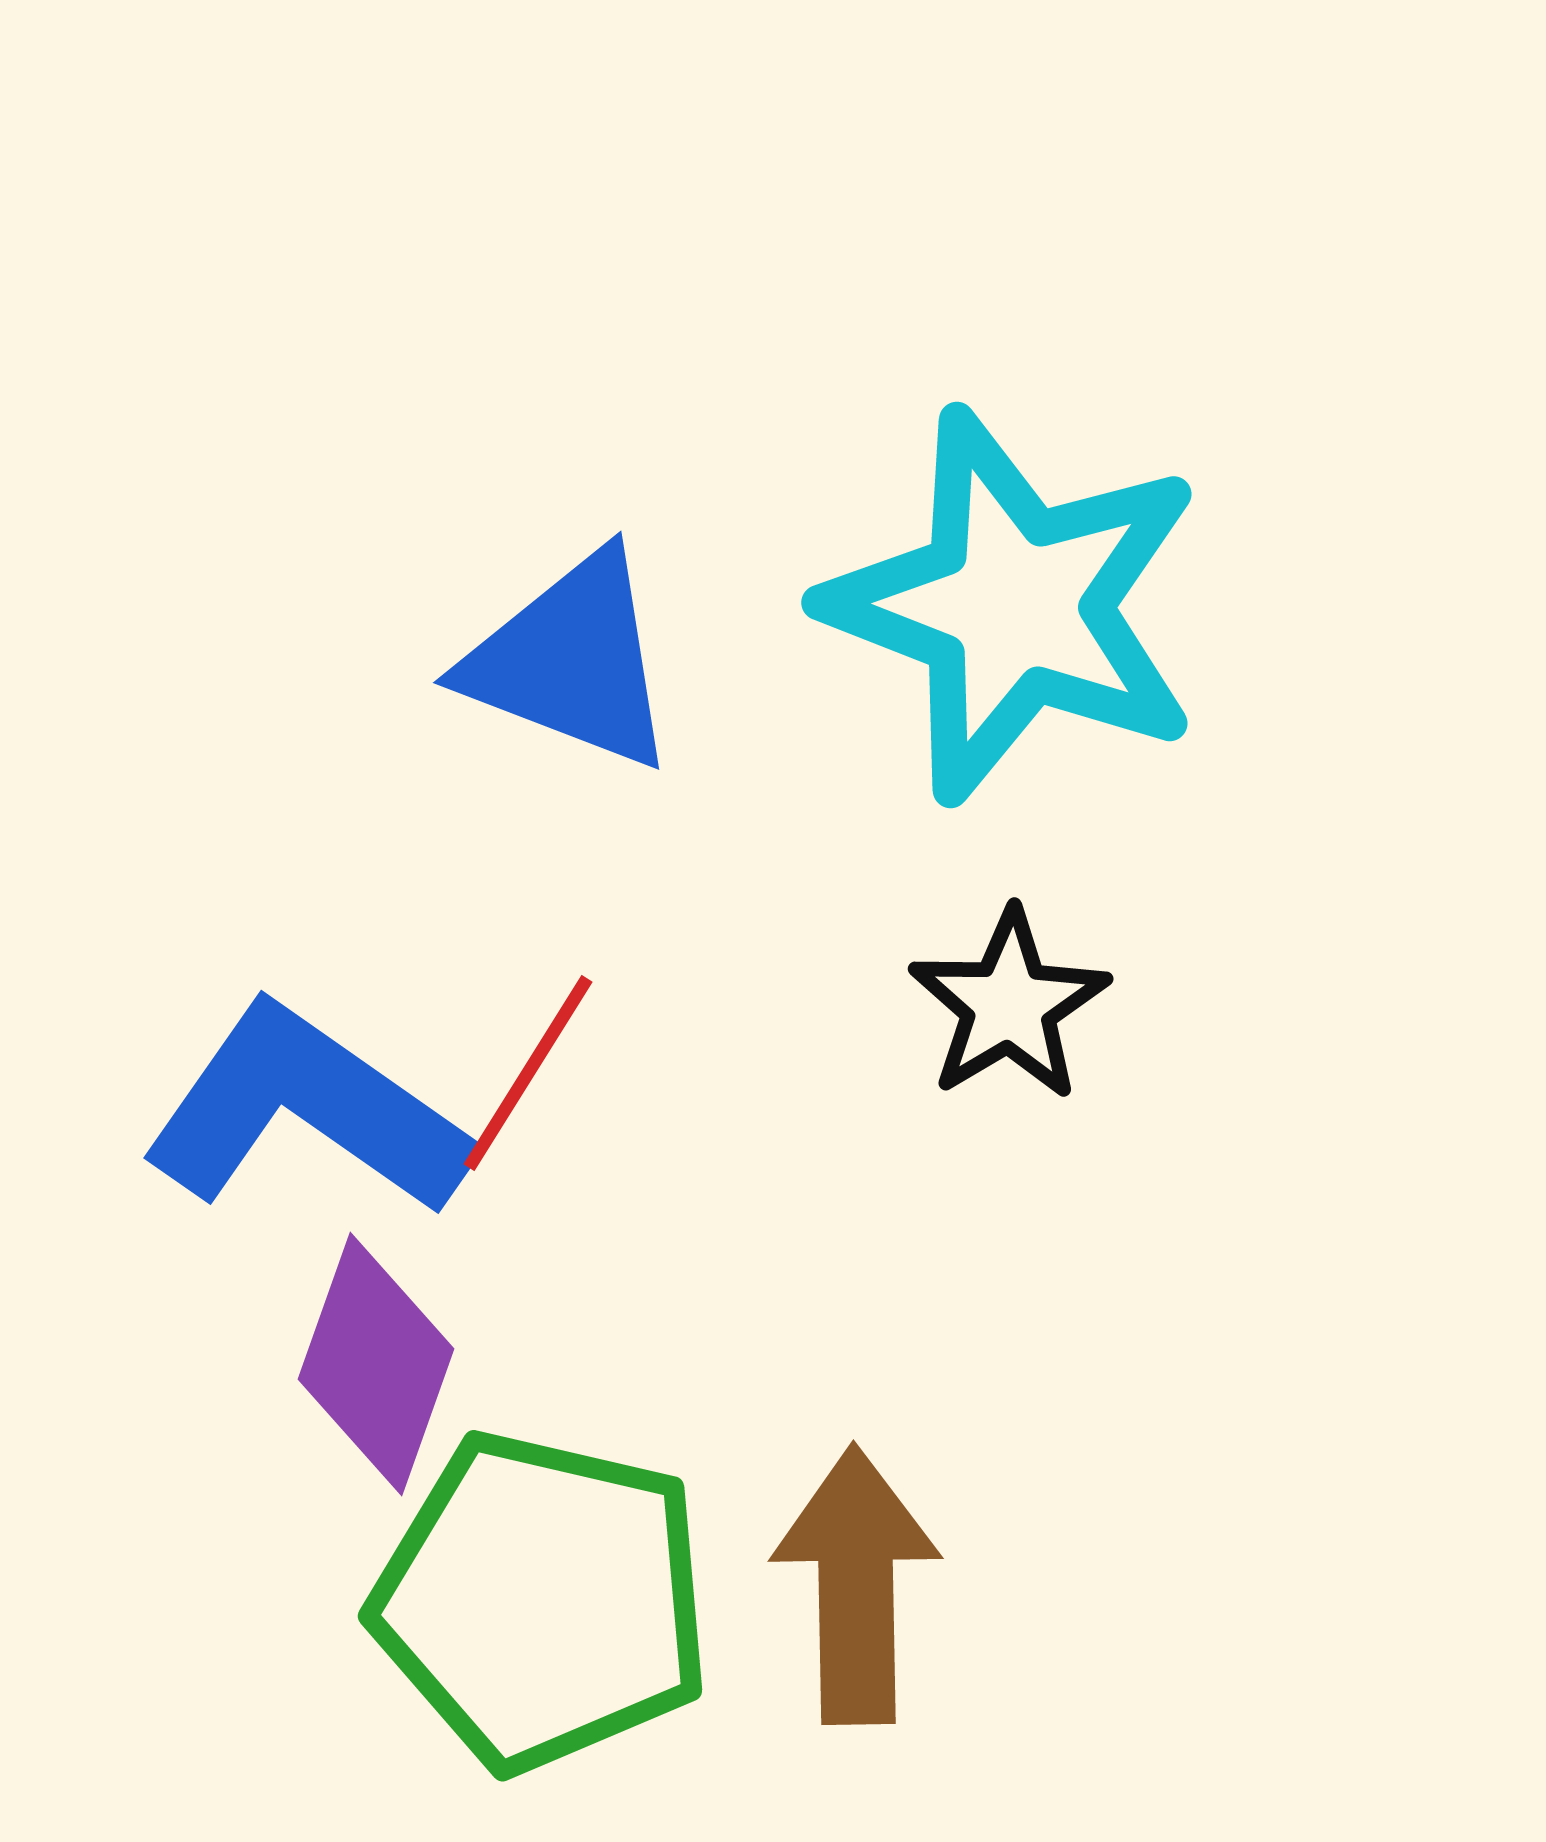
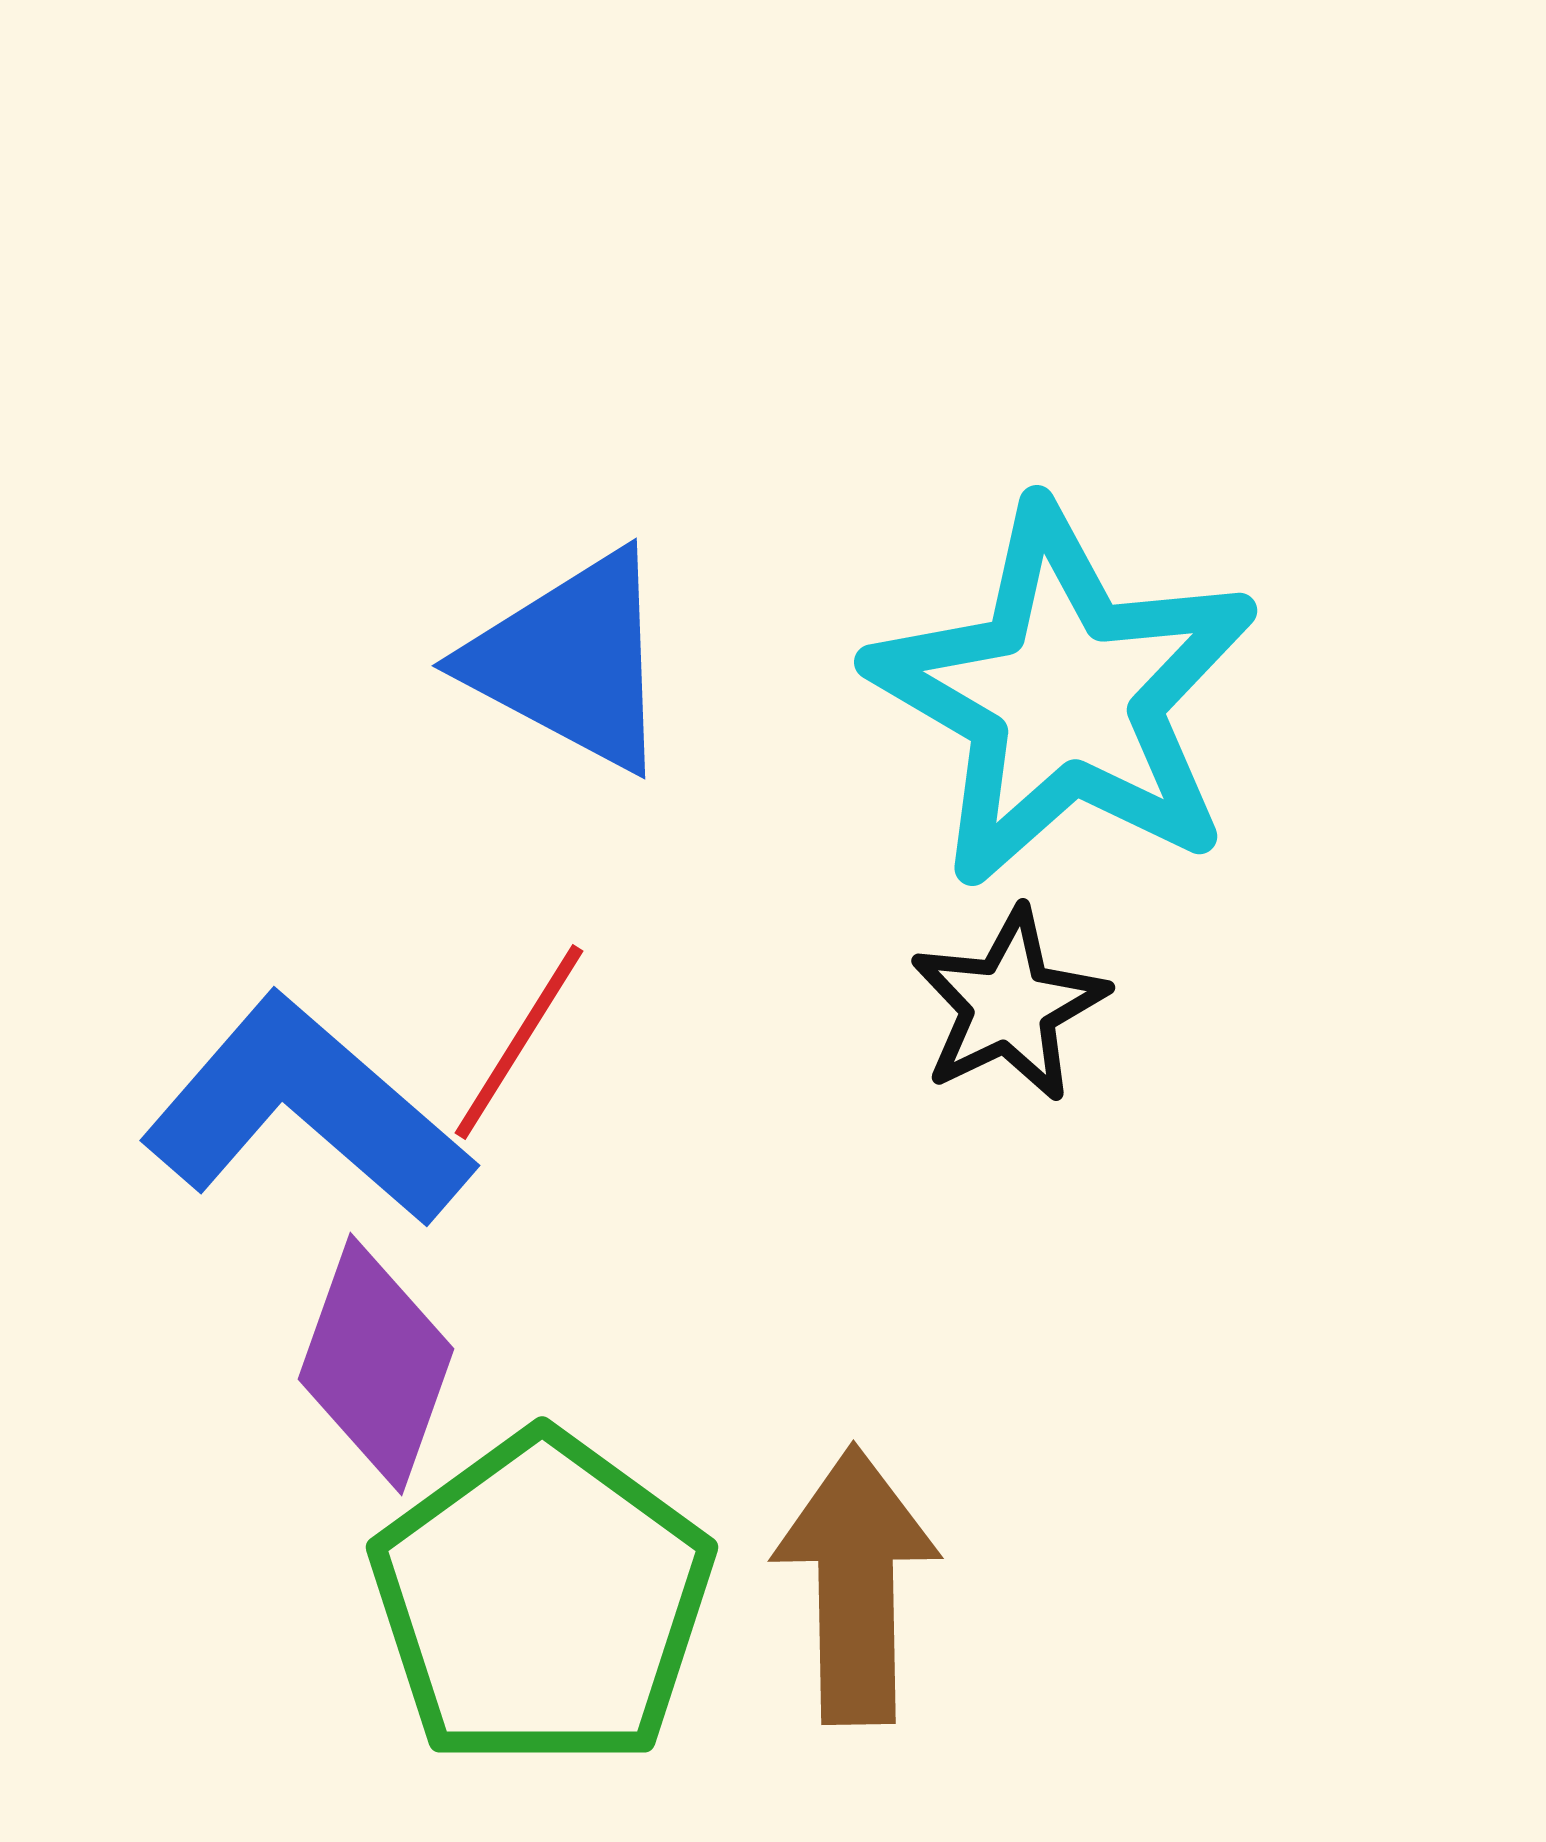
cyan star: moved 50 px right, 90 px down; rotated 9 degrees clockwise
blue triangle: rotated 7 degrees clockwise
black star: rotated 5 degrees clockwise
red line: moved 9 px left, 31 px up
blue L-shape: rotated 6 degrees clockwise
green pentagon: rotated 23 degrees clockwise
